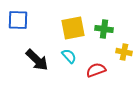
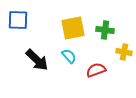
green cross: moved 1 px right, 1 px down
